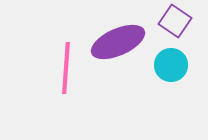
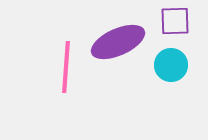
purple square: rotated 36 degrees counterclockwise
pink line: moved 1 px up
